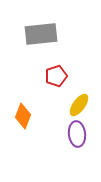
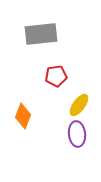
red pentagon: rotated 10 degrees clockwise
